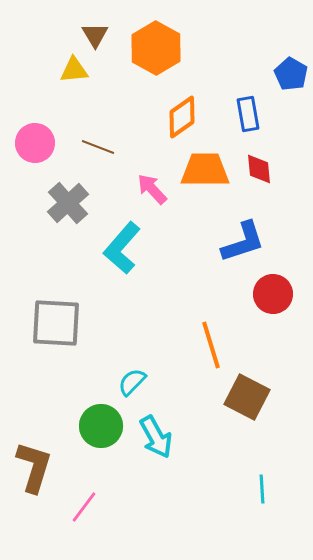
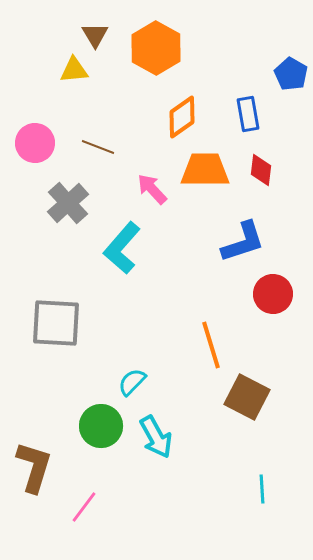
red diamond: moved 2 px right, 1 px down; rotated 12 degrees clockwise
